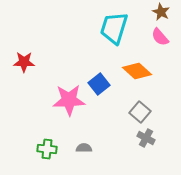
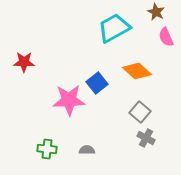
brown star: moved 5 px left
cyan trapezoid: rotated 44 degrees clockwise
pink semicircle: moved 6 px right; rotated 18 degrees clockwise
blue square: moved 2 px left, 1 px up
gray semicircle: moved 3 px right, 2 px down
